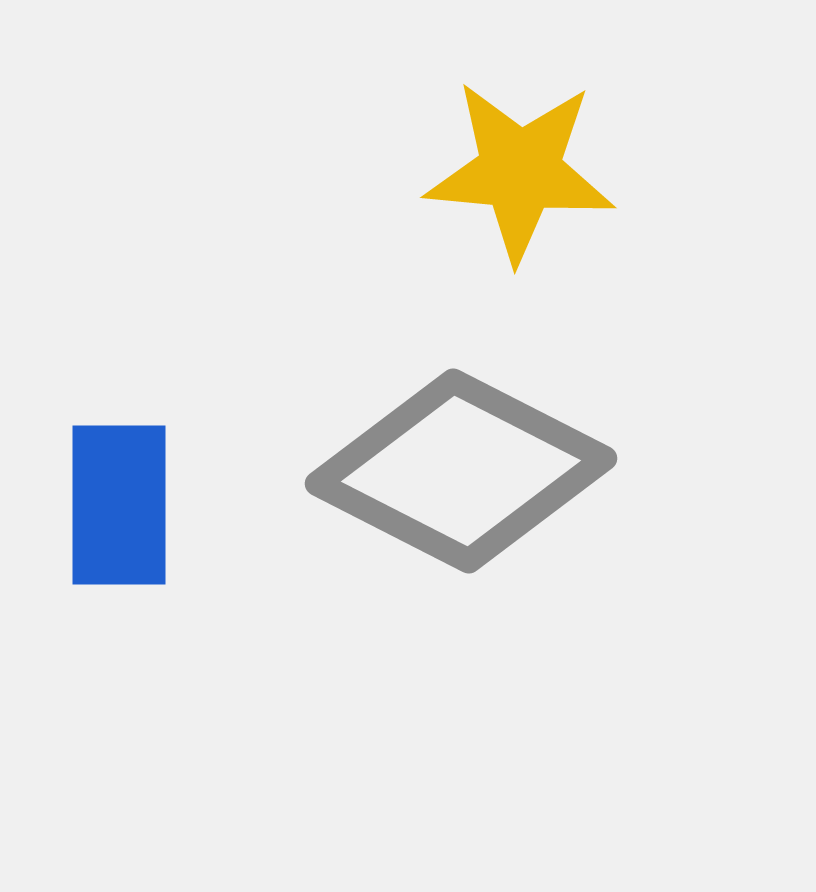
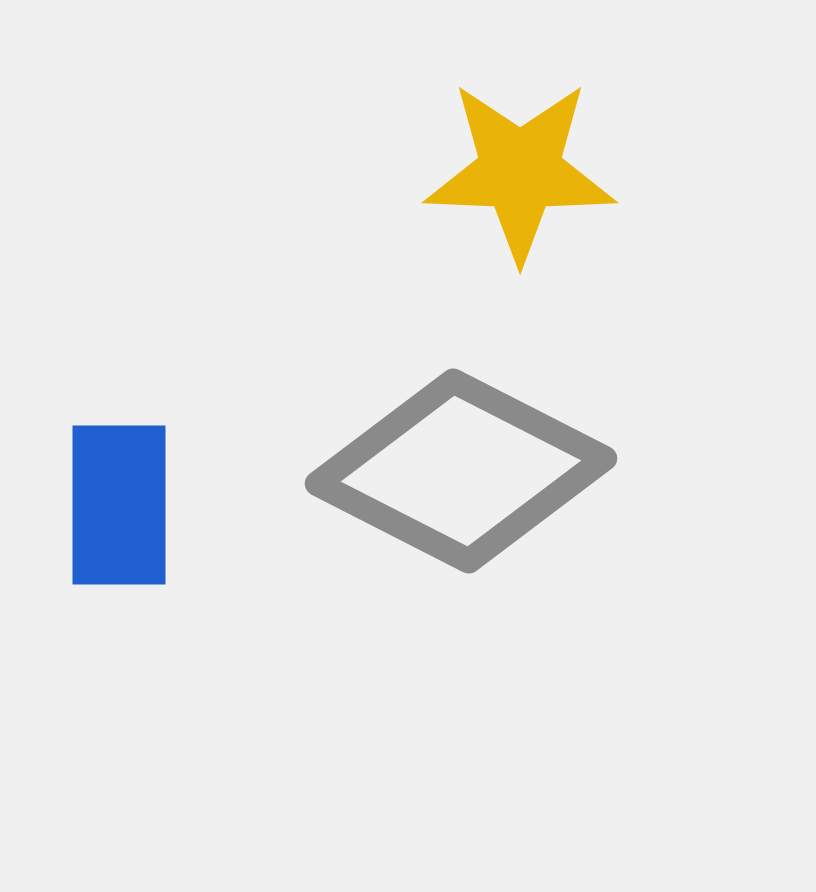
yellow star: rotated 3 degrees counterclockwise
